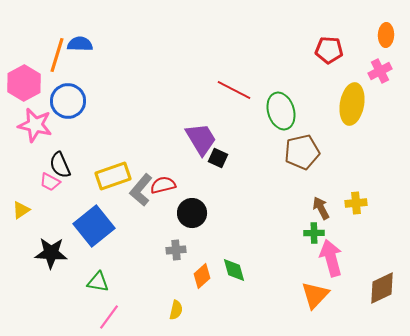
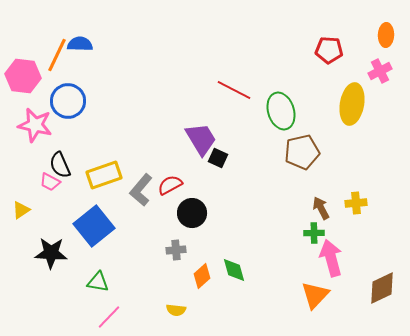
orange line: rotated 8 degrees clockwise
pink hexagon: moved 1 px left, 7 px up; rotated 24 degrees counterclockwise
yellow rectangle: moved 9 px left, 1 px up
red semicircle: moved 7 px right; rotated 15 degrees counterclockwise
yellow semicircle: rotated 84 degrees clockwise
pink line: rotated 8 degrees clockwise
